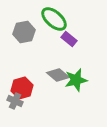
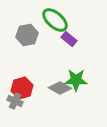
green ellipse: moved 1 px right, 1 px down
gray hexagon: moved 3 px right, 3 px down
gray diamond: moved 2 px right, 13 px down; rotated 10 degrees counterclockwise
green star: rotated 15 degrees clockwise
